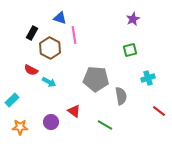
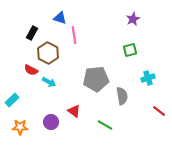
brown hexagon: moved 2 px left, 5 px down
gray pentagon: rotated 10 degrees counterclockwise
gray semicircle: moved 1 px right
